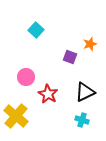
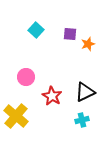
orange star: moved 2 px left
purple square: moved 23 px up; rotated 16 degrees counterclockwise
red star: moved 4 px right, 2 px down
cyan cross: rotated 32 degrees counterclockwise
